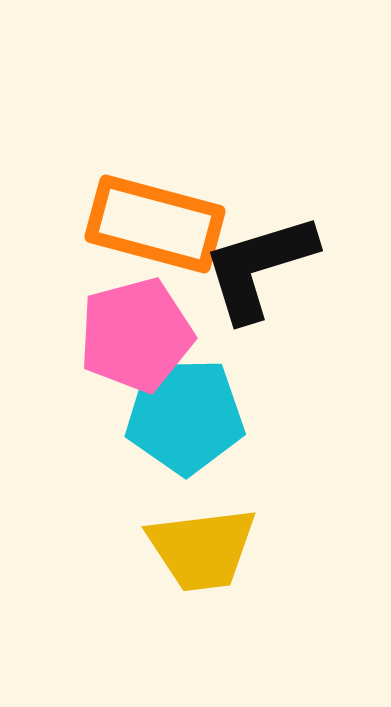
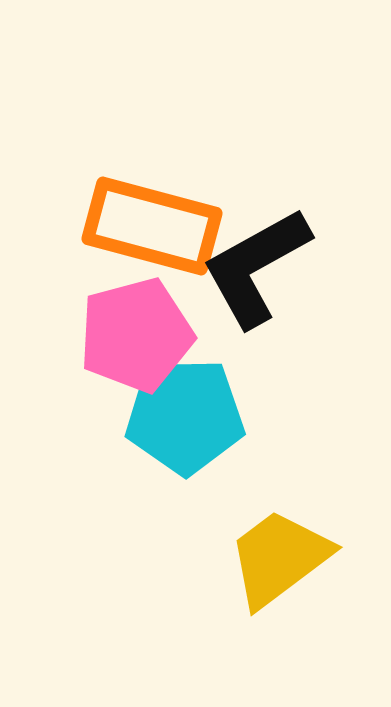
orange rectangle: moved 3 px left, 2 px down
black L-shape: moved 3 px left; rotated 12 degrees counterclockwise
yellow trapezoid: moved 77 px right, 9 px down; rotated 150 degrees clockwise
